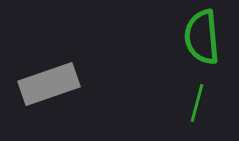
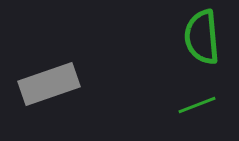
green line: moved 2 px down; rotated 54 degrees clockwise
